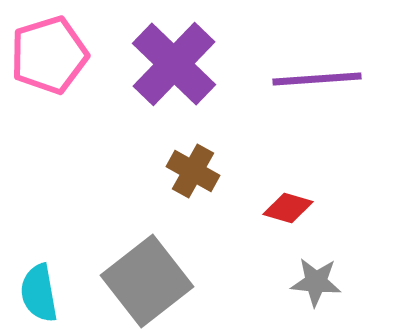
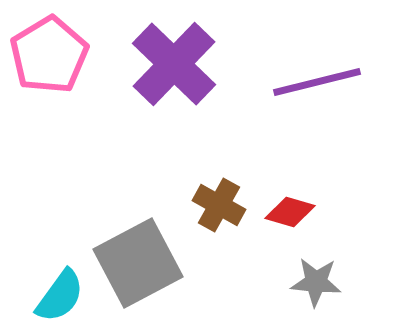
pink pentagon: rotated 14 degrees counterclockwise
purple line: moved 3 px down; rotated 10 degrees counterclockwise
brown cross: moved 26 px right, 34 px down
red diamond: moved 2 px right, 4 px down
gray square: moved 9 px left, 18 px up; rotated 10 degrees clockwise
cyan semicircle: moved 21 px right, 3 px down; rotated 134 degrees counterclockwise
